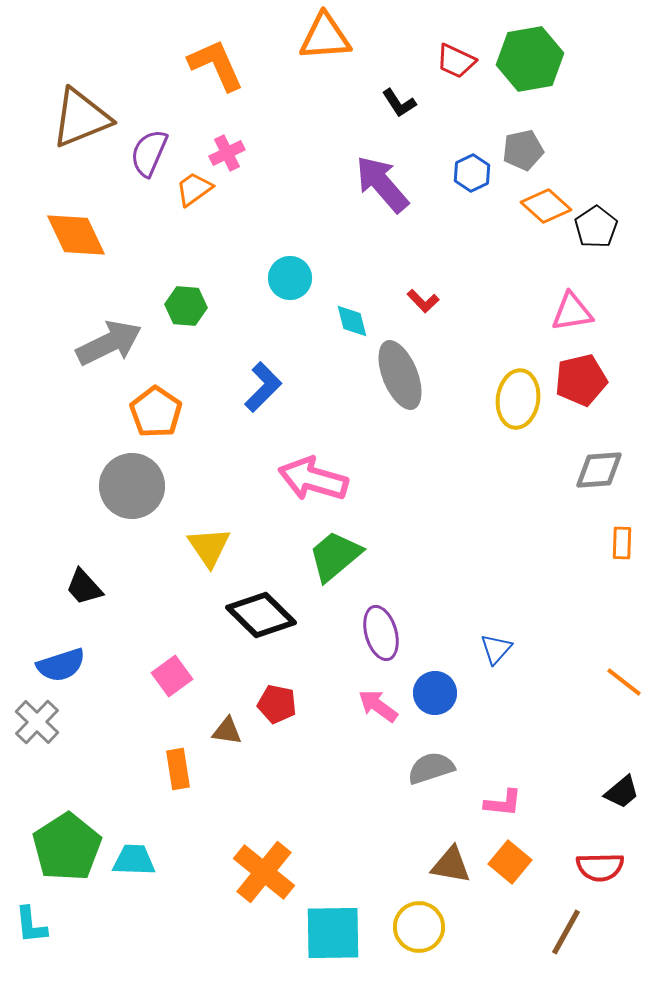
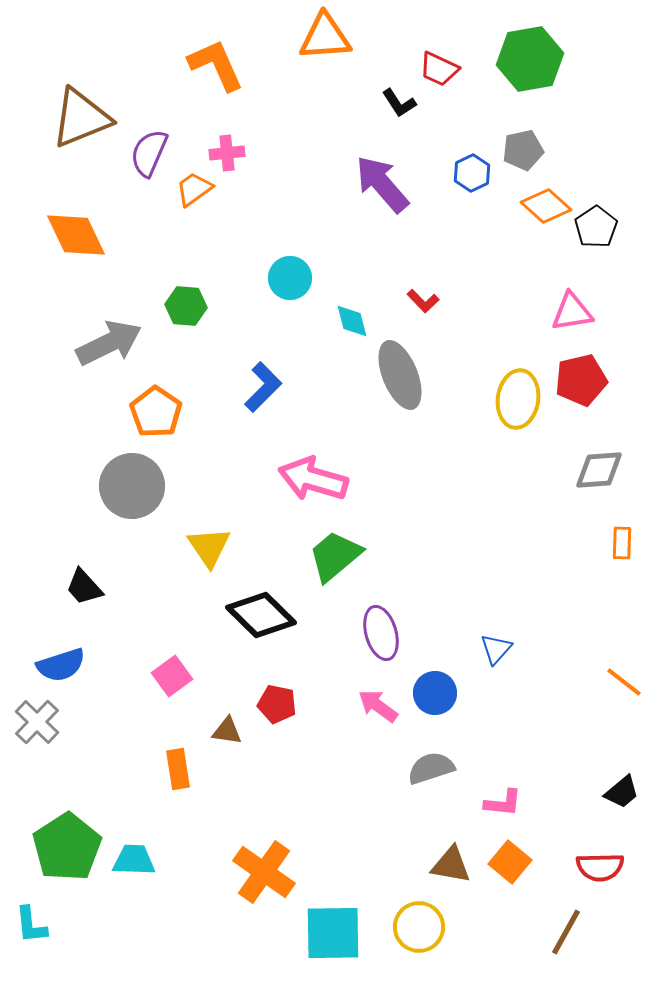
red trapezoid at (456, 61): moved 17 px left, 8 px down
pink cross at (227, 153): rotated 20 degrees clockwise
orange cross at (264, 872): rotated 4 degrees counterclockwise
